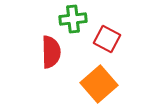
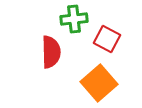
green cross: moved 1 px right
orange square: moved 1 px up
